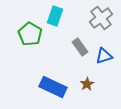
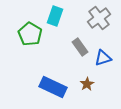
gray cross: moved 2 px left
blue triangle: moved 1 px left, 2 px down
